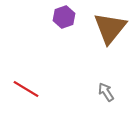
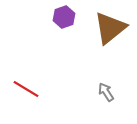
brown triangle: rotated 12 degrees clockwise
